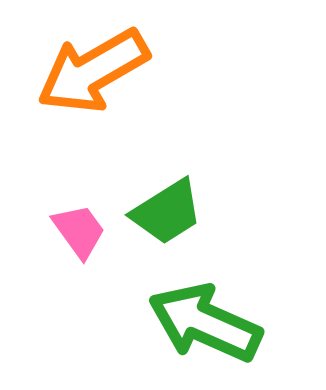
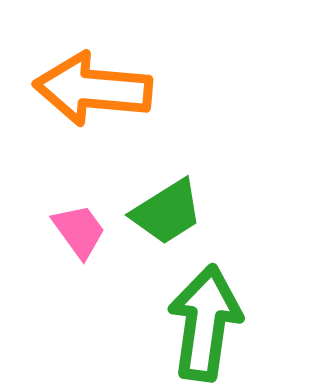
orange arrow: moved 18 px down; rotated 35 degrees clockwise
green arrow: rotated 74 degrees clockwise
